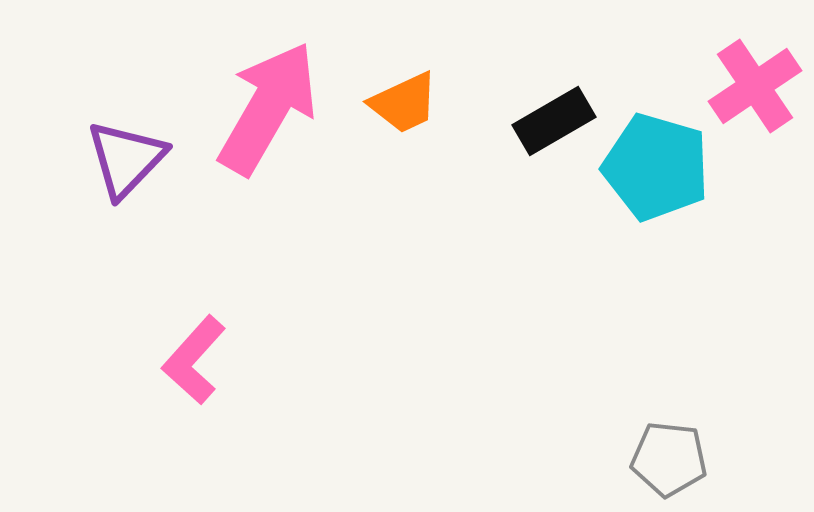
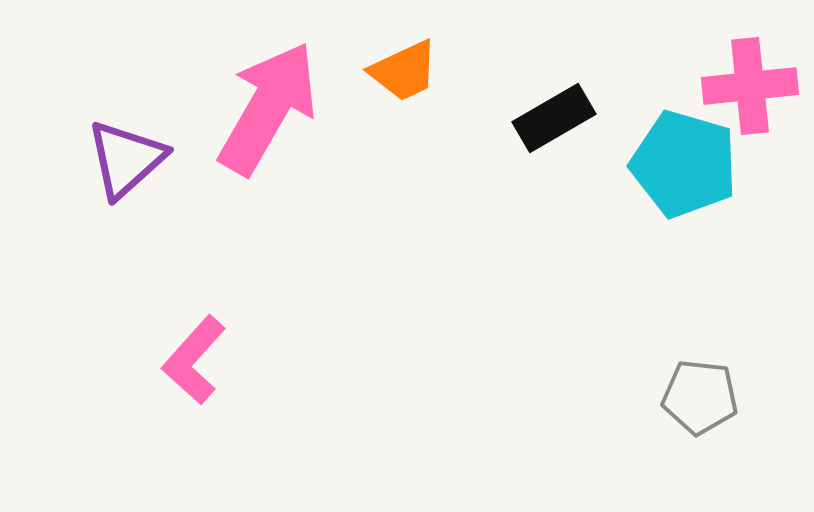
pink cross: moved 5 px left; rotated 28 degrees clockwise
orange trapezoid: moved 32 px up
black rectangle: moved 3 px up
purple triangle: rotated 4 degrees clockwise
cyan pentagon: moved 28 px right, 3 px up
gray pentagon: moved 31 px right, 62 px up
